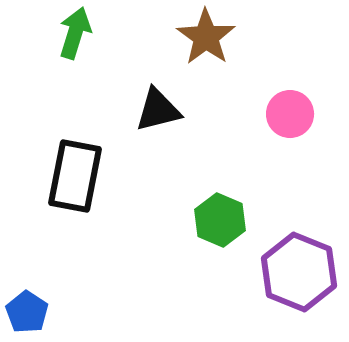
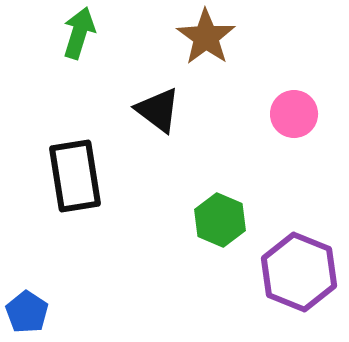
green arrow: moved 4 px right
black triangle: rotated 51 degrees clockwise
pink circle: moved 4 px right
black rectangle: rotated 20 degrees counterclockwise
